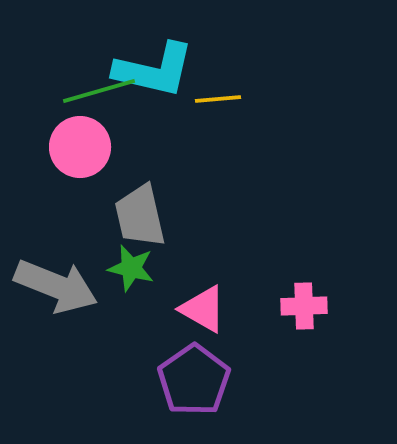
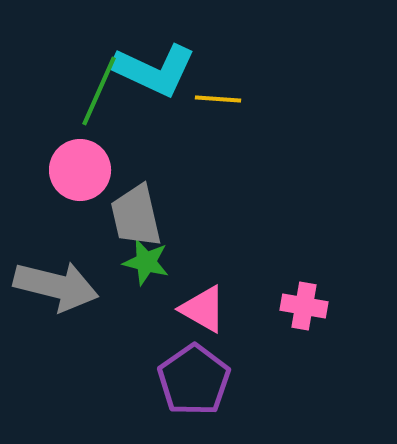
cyan L-shape: rotated 12 degrees clockwise
green line: rotated 50 degrees counterclockwise
yellow line: rotated 9 degrees clockwise
pink circle: moved 23 px down
gray trapezoid: moved 4 px left
green star: moved 15 px right, 6 px up
gray arrow: rotated 8 degrees counterclockwise
pink cross: rotated 12 degrees clockwise
